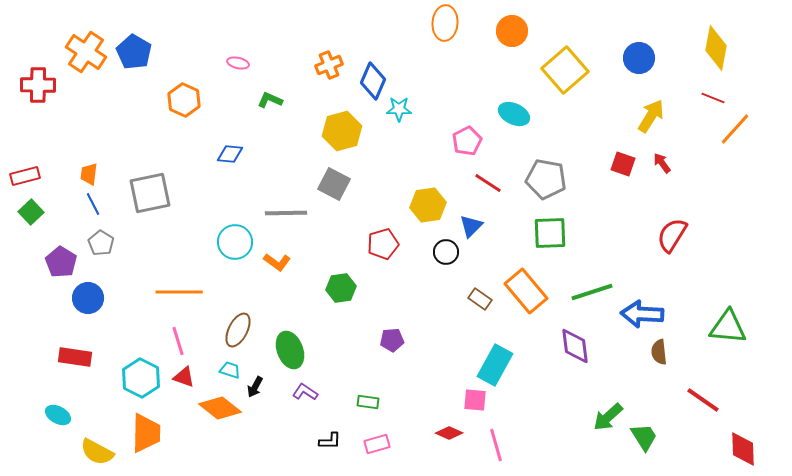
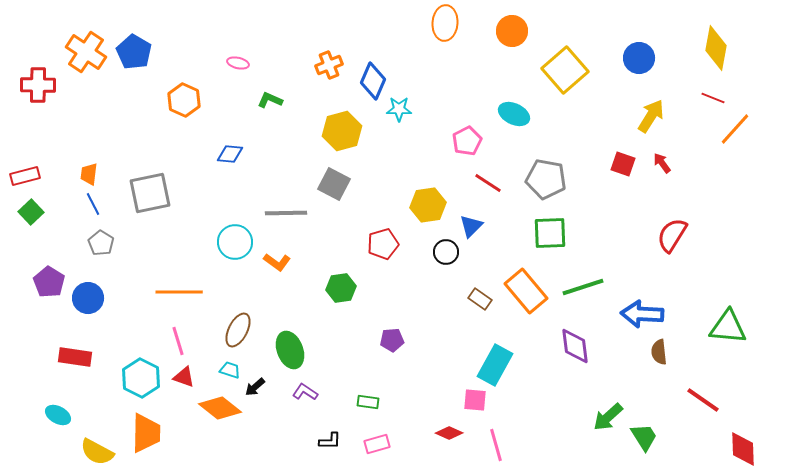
purple pentagon at (61, 262): moved 12 px left, 20 px down
green line at (592, 292): moved 9 px left, 5 px up
black arrow at (255, 387): rotated 20 degrees clockwise
